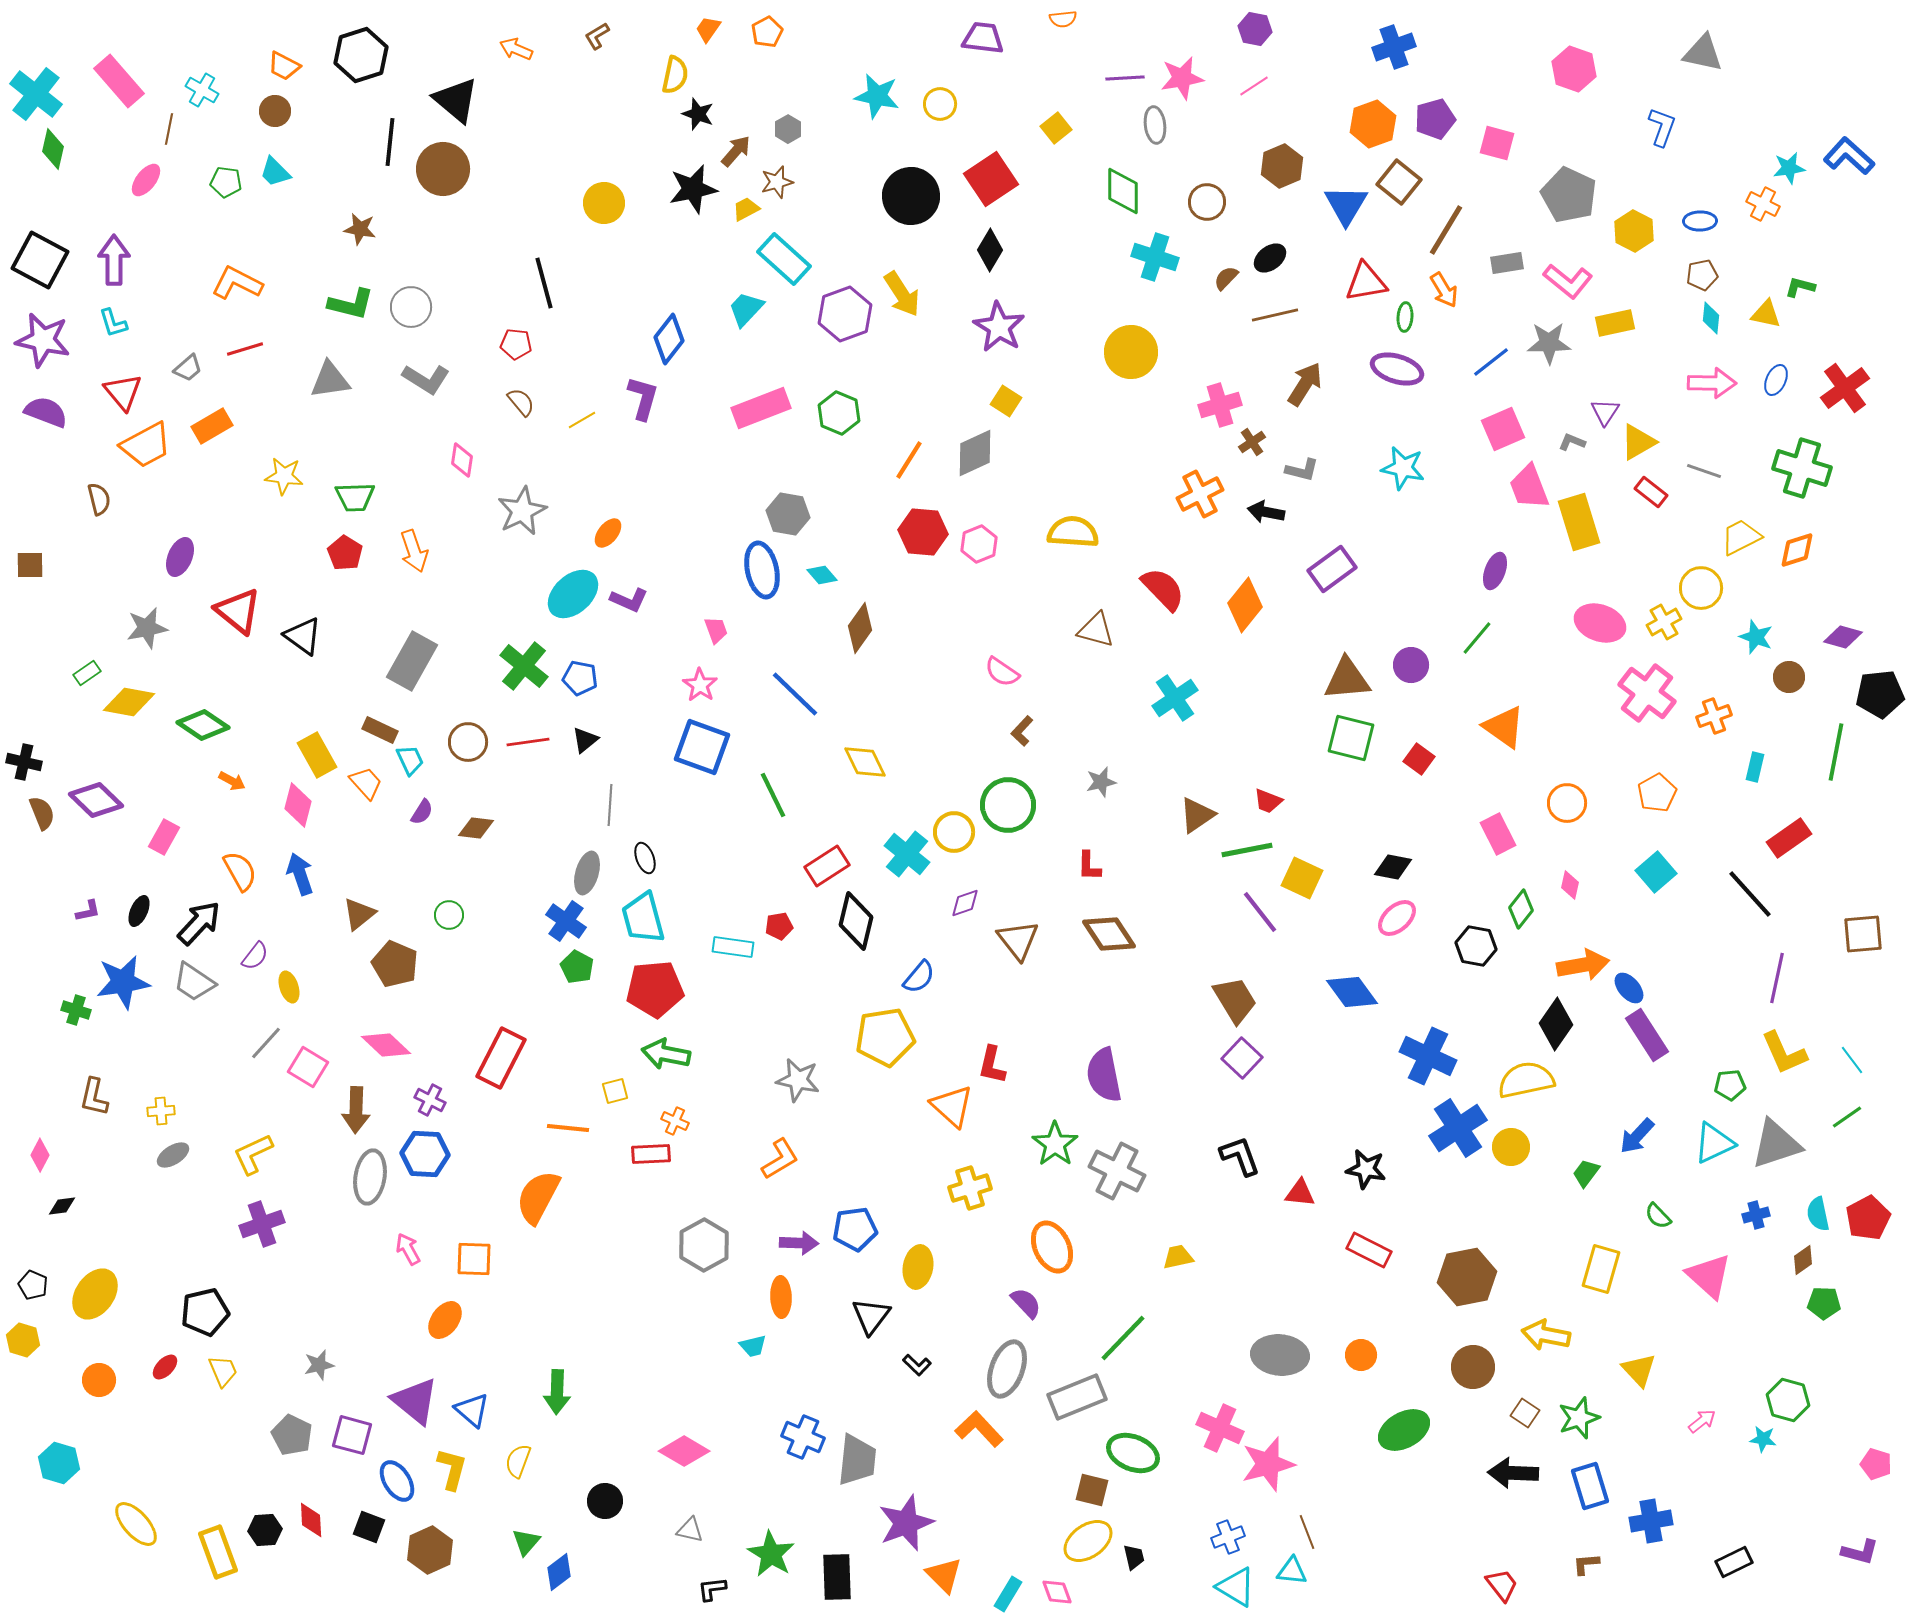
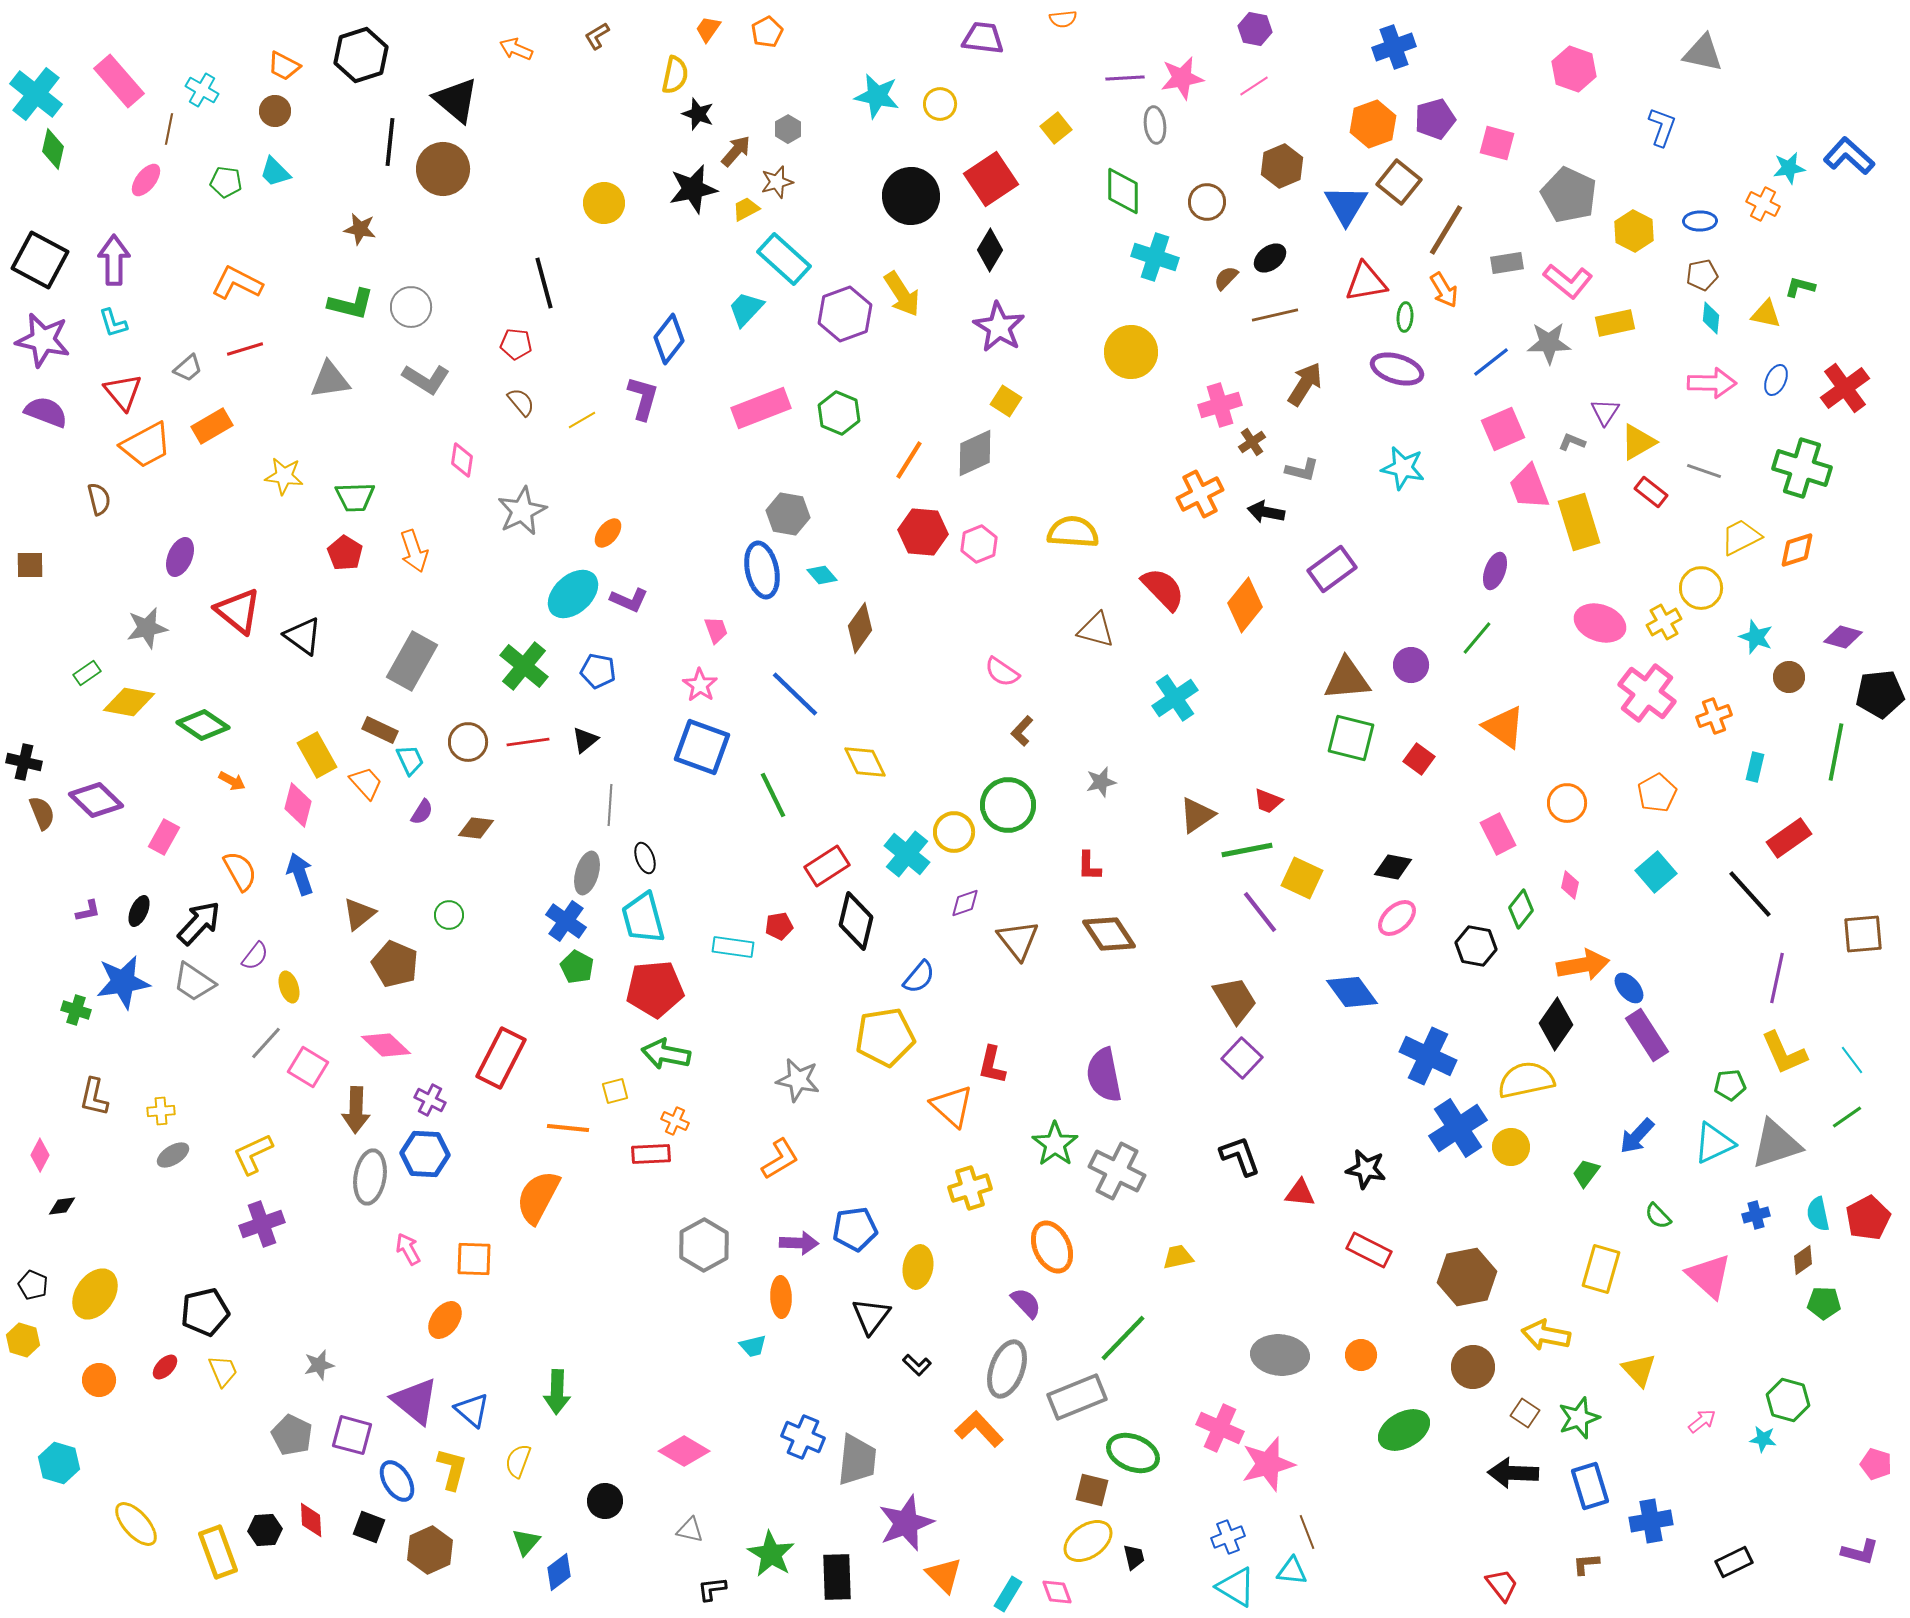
blue pentagon at (580, 678): moved 18 px right, 7 px up
